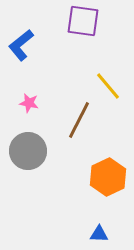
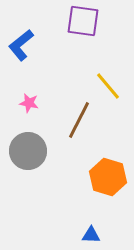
orange hexagon: rotated 18 degrees counterclockwise
blue triangle: moved 8 px left, 1 px down
